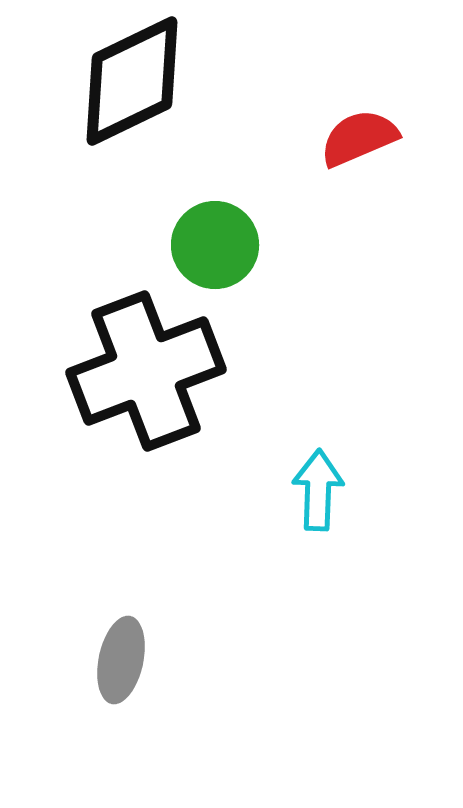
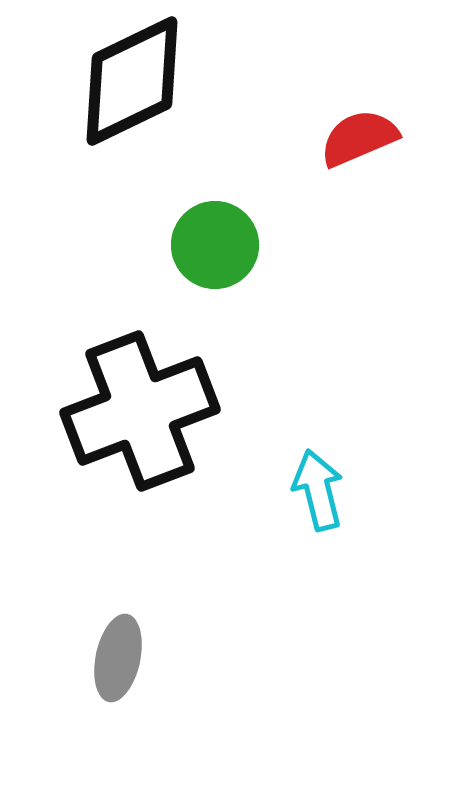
black cross: moved 6 px left, 40 px down
cyan arrow: rotated 16 degrees counterclockwise
gray ellipse: moved 3 px left, 2 px up
